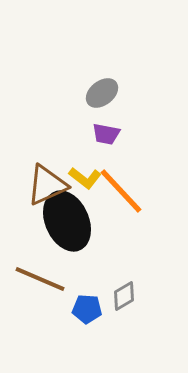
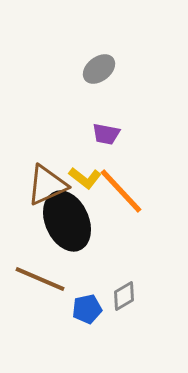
gray ellipse: moved 3 px left, 24 px up
blue pentagon: rotated 16 degrees counterclockwise
